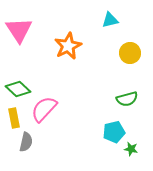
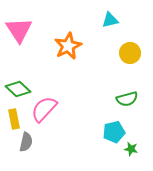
yellow rectangle: moved 1 px down
